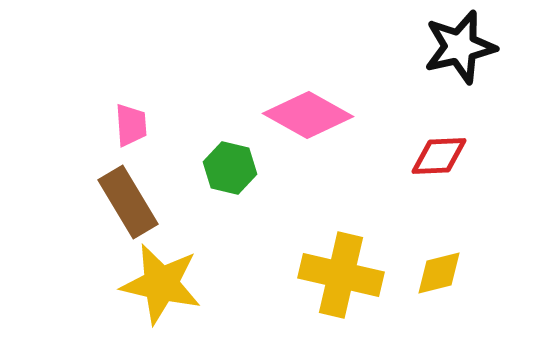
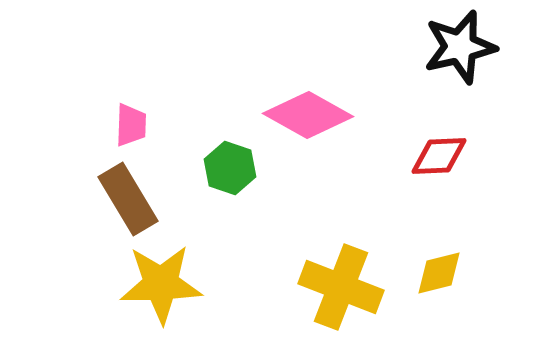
pink trapezoid: rotated 6 degrees clockwise
green hexagon: rotated 6 degrees clockwise
brown rectangle: moved 3 px up
yellow cross: moved 12 px down; rotated 8 degrees clockwise
yellow star: rotated 14 degrees counterclockwise
